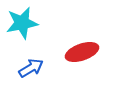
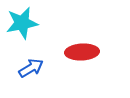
red ellipse: rotated 16 degrees clockwise
